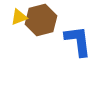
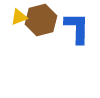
blue L-shape: moved 1 px left, 13 px up; rotated 8 degrees clockwise
